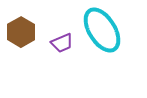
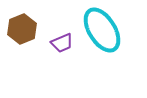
brown hexagon: moved 1 px right, 3 px up; rotated 8 degrees clockwise
